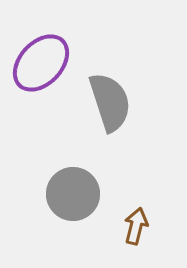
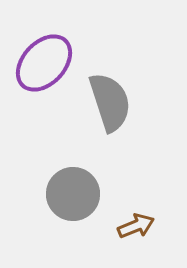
purple ellipse: moved 3 px right
brown arrow: rotated 54 degrees clockwise
